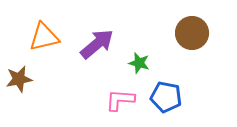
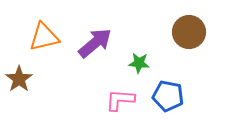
brown circle: moved 3 px left, 1 px up
purple arrow: moved 2 px left, 1 px up
green star: rotated 10 degrees counterclockwise
brown star: rotated 24 degrees counterclockwise
blue pentagon: moved 2 px right, 1 px up
